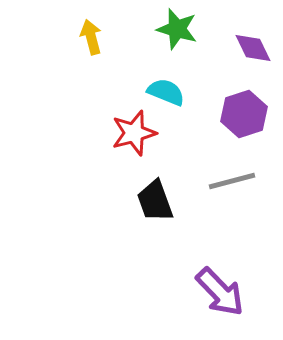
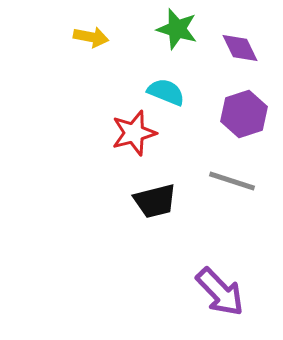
yellow arrow: rotated 116 degrees clockwise
purple diamond: moved 13 px left
gray line: rotated 33 degrees clockwise
black trapezoid: rotated 84 degrees counterclockwise
